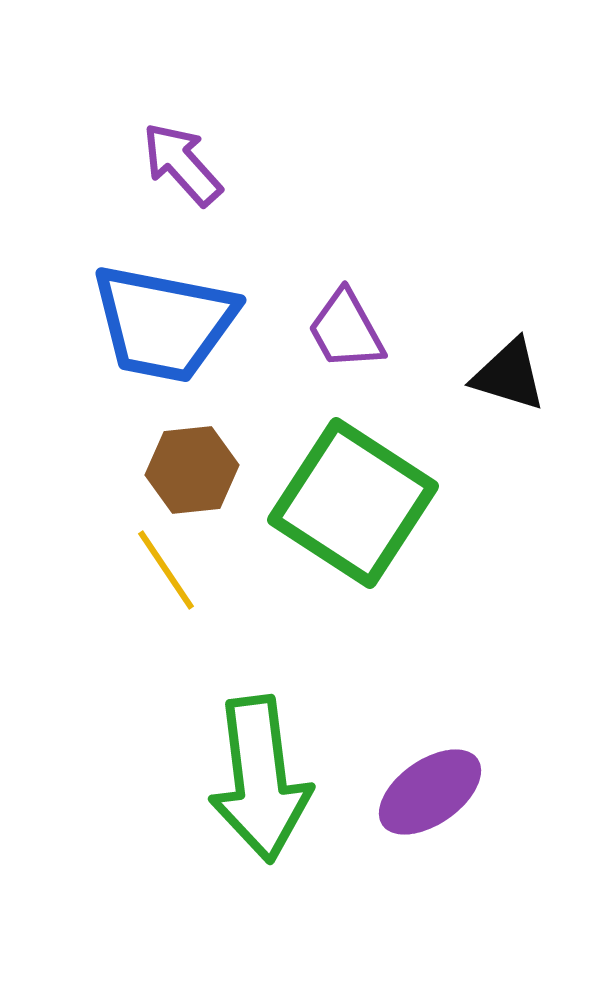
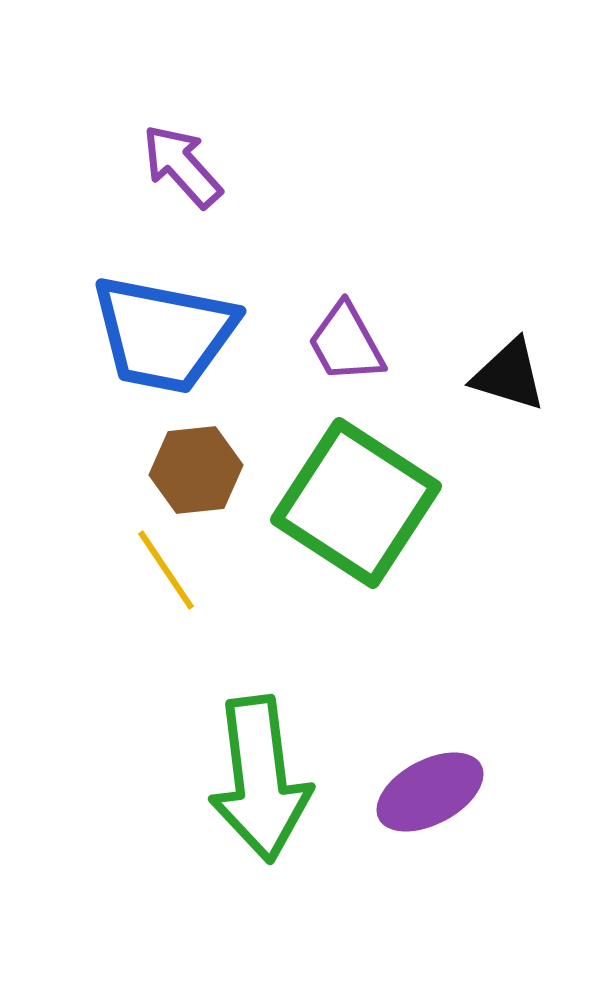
purple arrow: moved 2 px down
blue trapezoid: moved 11 px down
purple trapezoid: moved 13 px down
brown hexagon: moved 4 px right
green square: moved 3 px right
purple ellipse: rotated 7 degrees clockwise
